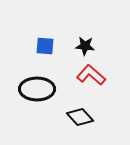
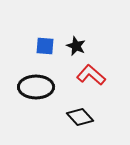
black star: moved 9 px left; rotated 18 degrees clockwise
black ellipse: moved 1 px left, 2 px up
